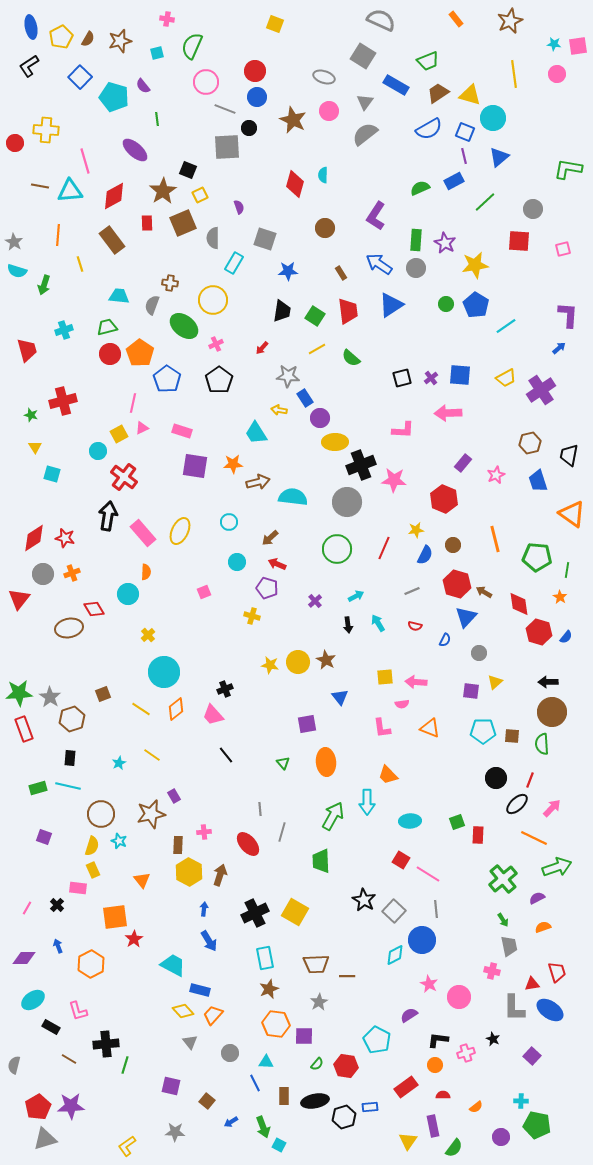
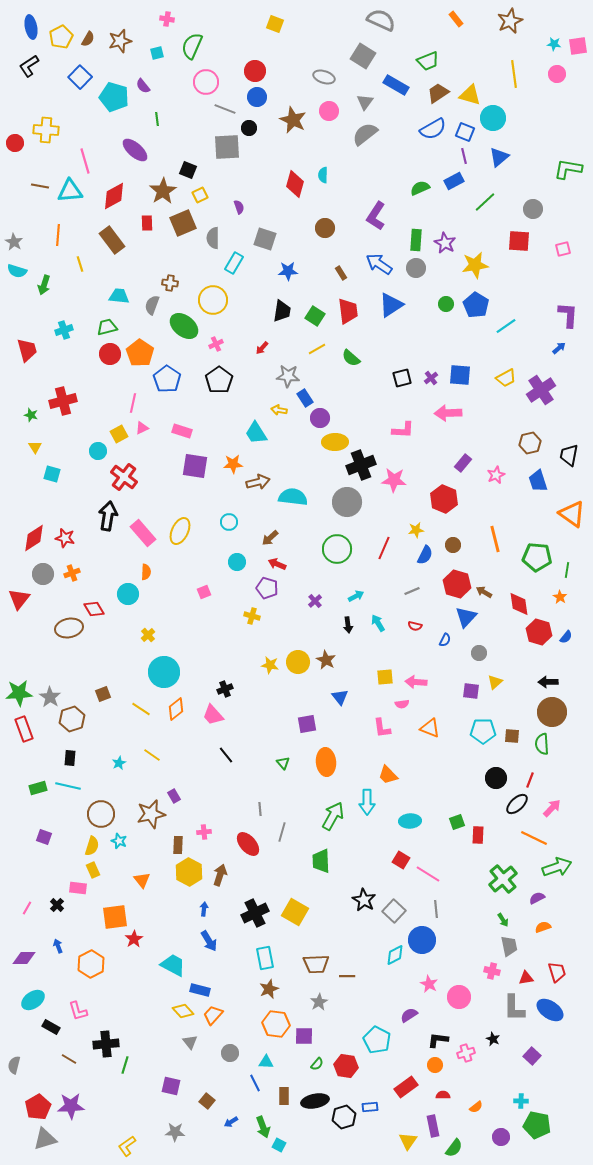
blue semicircle at (429, 129): moved 4 px right
red triangle at (532, 984): moved 6 px left, 6 px up
